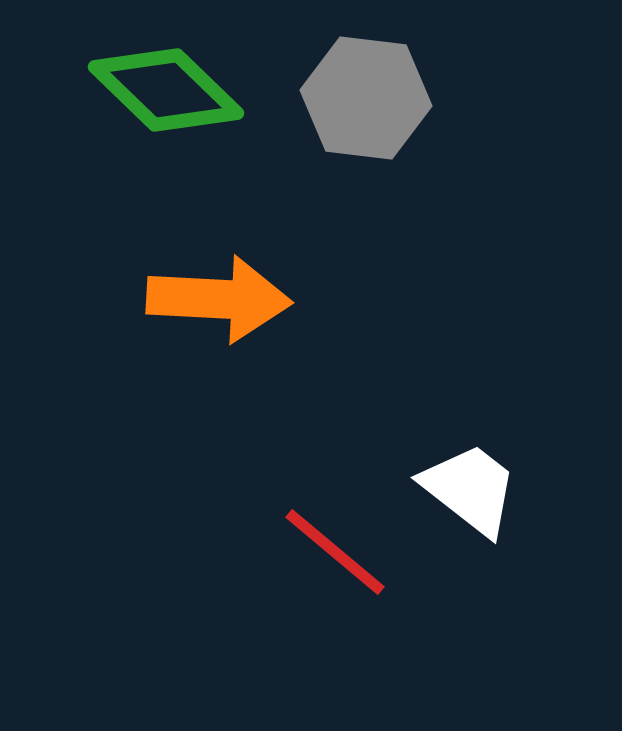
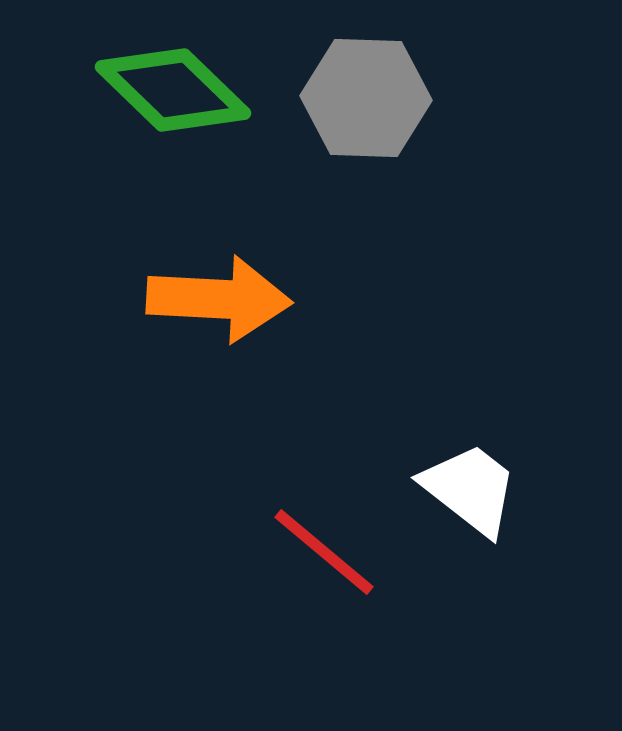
green diamond: moved 7 px right
gray hexagon: rotated 5 degrees counterclockwise
red line: moved 11 px left
